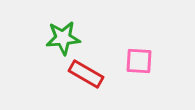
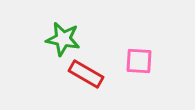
green star: moved 1 px down; rotated 16 degrees clockwise
